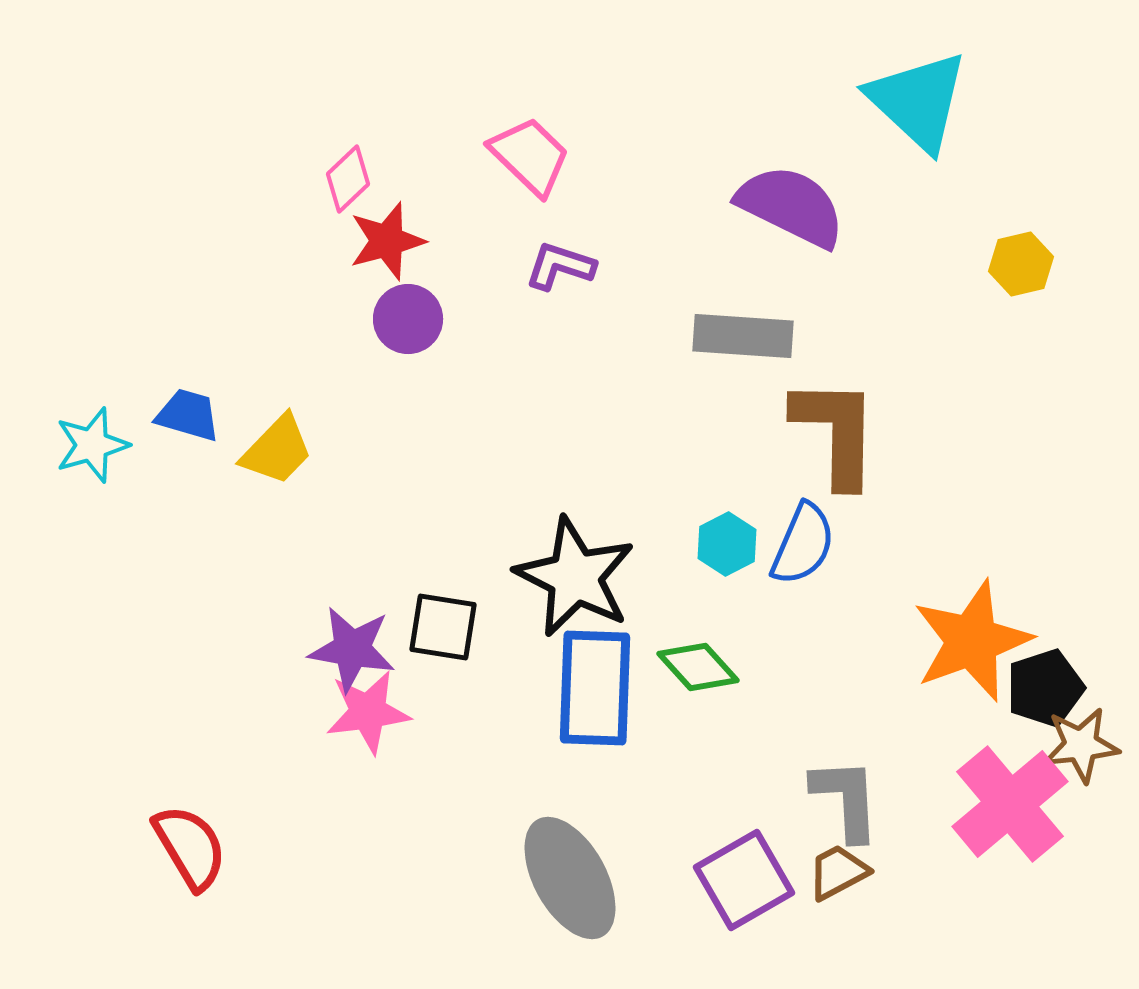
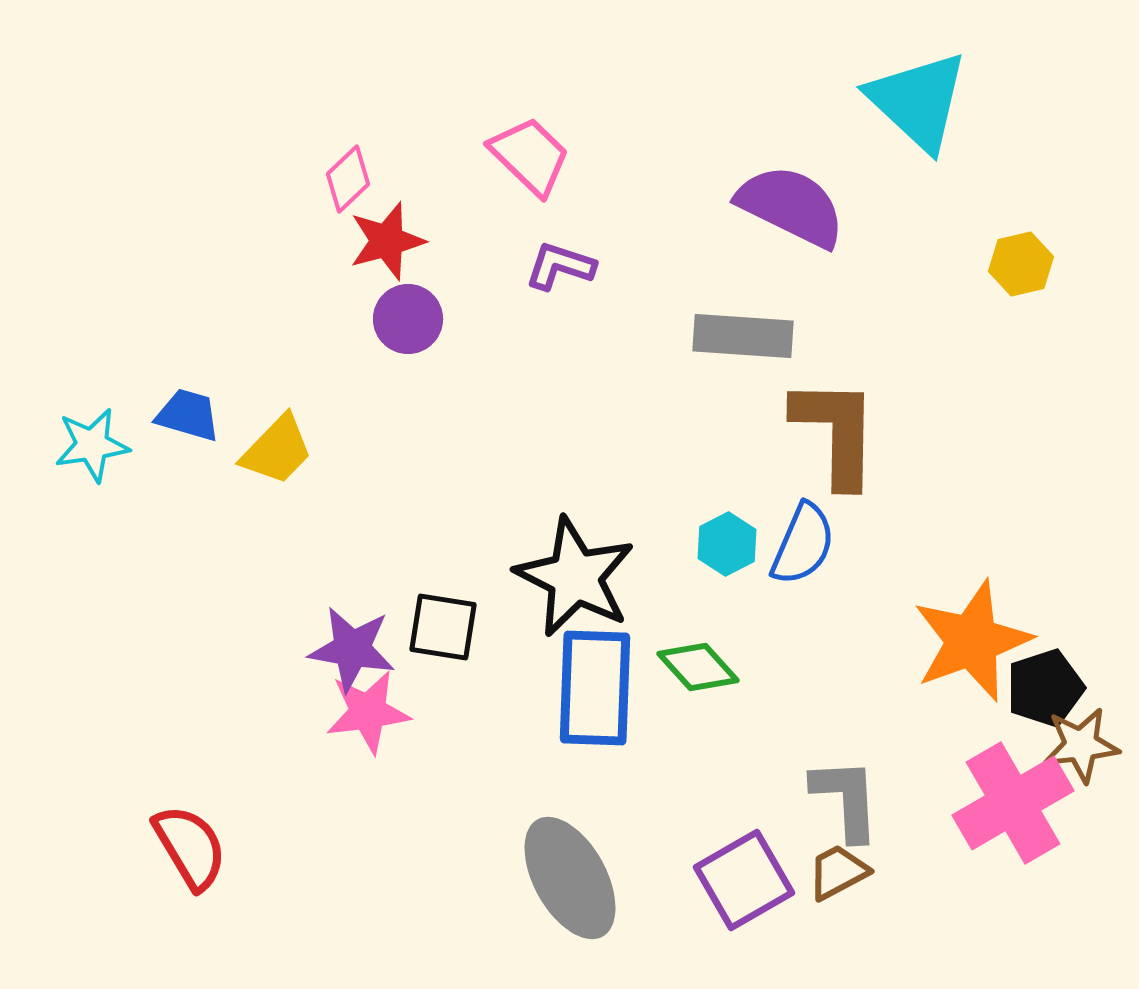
cyan star: rotated 8 degrees clockwise
pink cross: moved 3 px right, 1 px up; rotated 10 degrees clockwise
